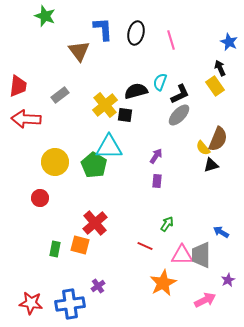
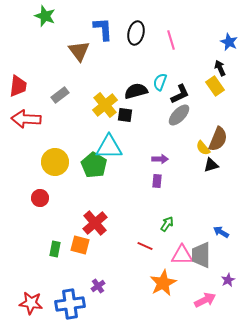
purple arrow: moved 4 px right, 3 px down; rotated 56 degrees clockwise
